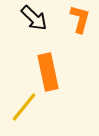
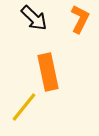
orange L-shape: rotated 12 degrees clockwise
